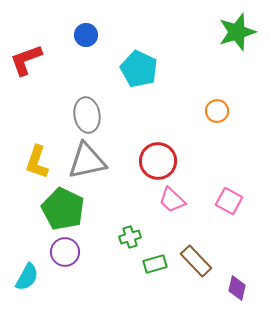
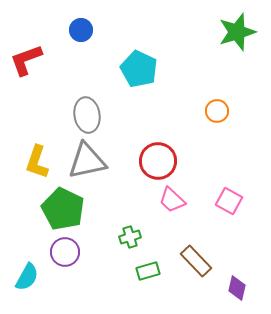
blue circle: moved 5 px left, 5 px up
green rectangle: moved 7 px left, 7 px down
